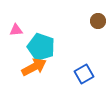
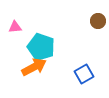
pink triangle: moved 1 px left, 3 px up
